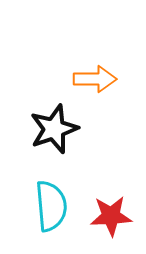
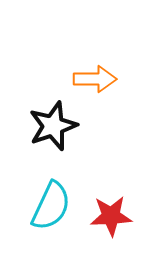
black star: moved 1 px left, 3 px up
cyan semicircle: rotated 30 degrees clockwise
